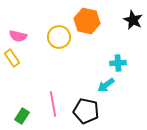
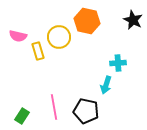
yellow rectangle: moved 26 px right, 7 px up; rotated 18 degrees clockwise
cyan arrow: rotated 36 degrees counterclockwise
pink line: moved 1 px right, 3 px down
